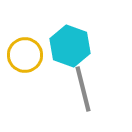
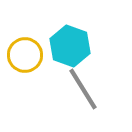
gray line: rotated 18 degrees counterclockwise
